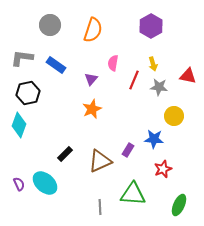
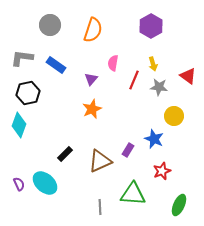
red triangle: rotated 24 degrees clockwise
blue star: rotated 18 degrees clockwise
red star: moved 1 px left, 2 px down
